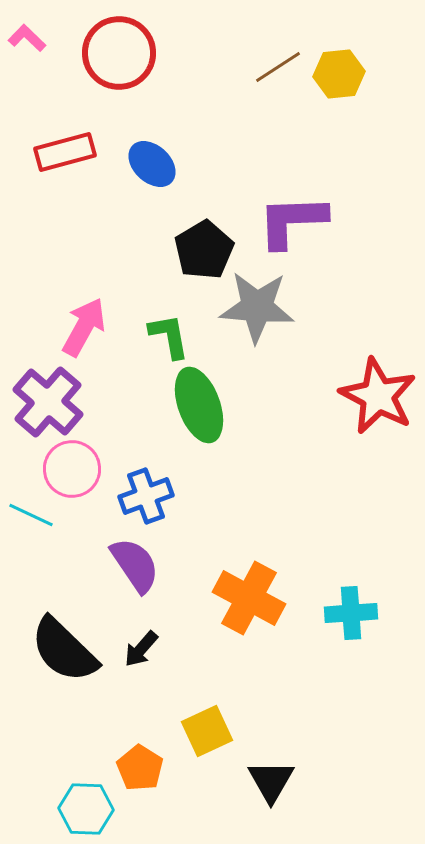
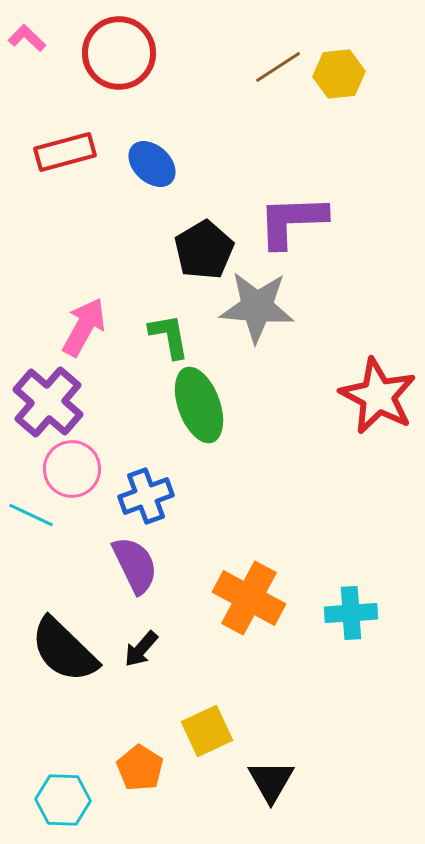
purple semicircle: rotated 8 degrees clockwise
cyan hexagon: moved 23 px left, 9 px up
